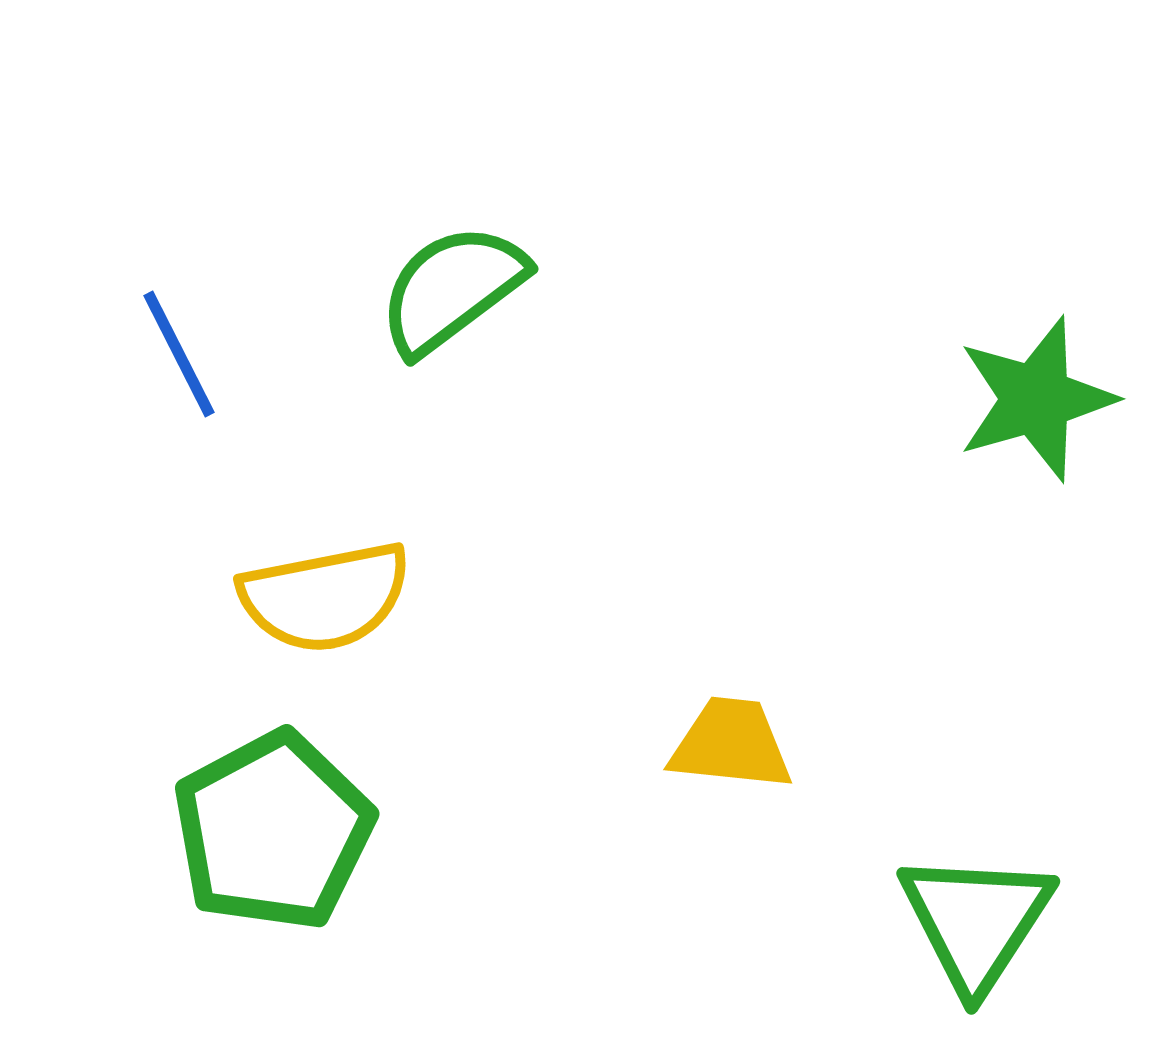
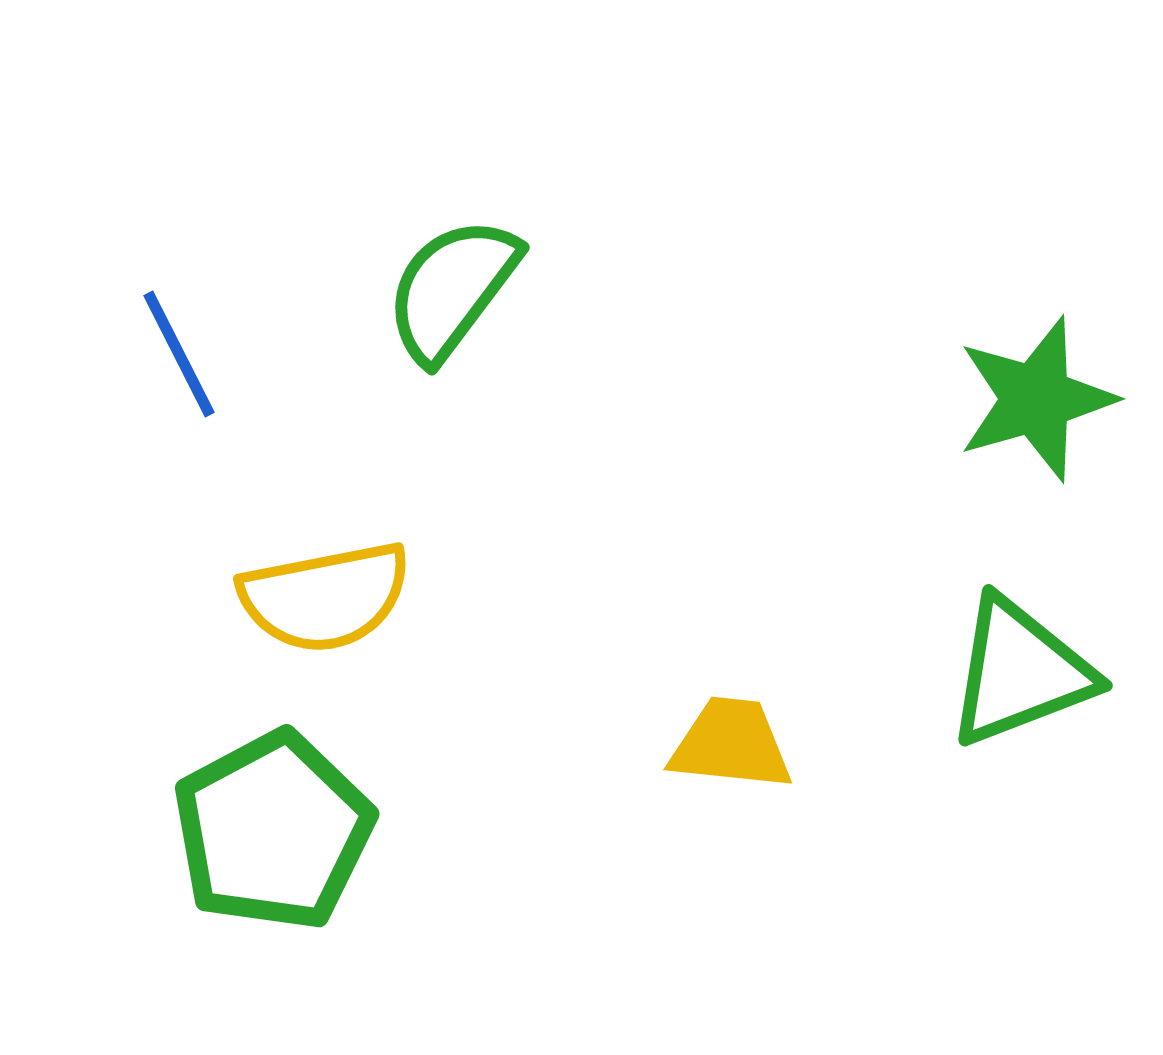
green semicircle: rotated 16 degrees counterclockwise
green triangle: moved 44 px right, 249 px up; rotated 36 degrees clockwise
